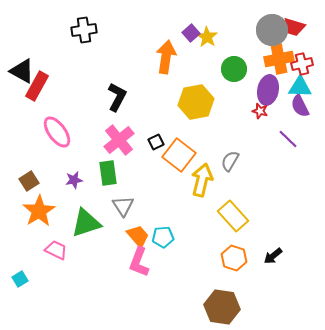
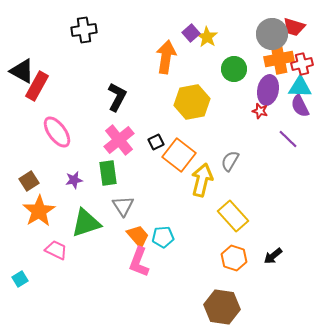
gray circle: moved 4 px down
yellow hexagon: moved 4 px left
